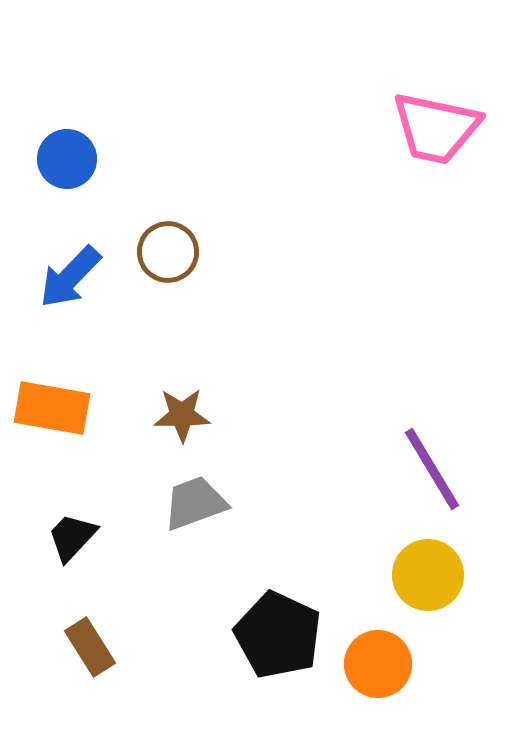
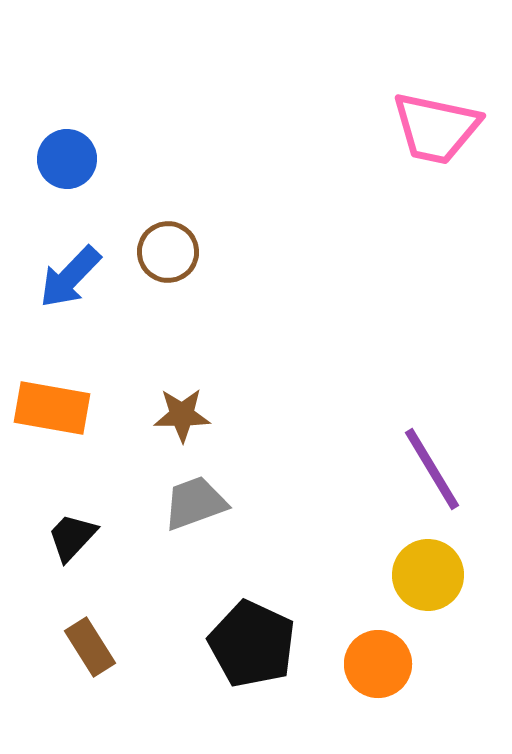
black pentagon: moved 26 px left, 9 px down
